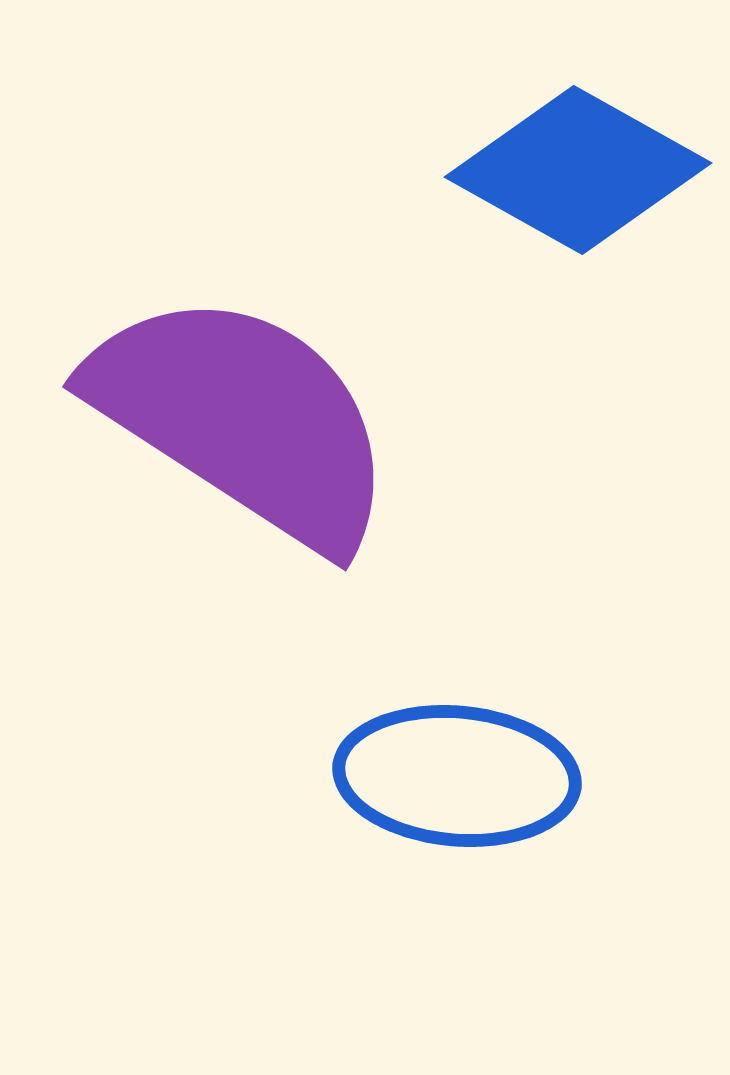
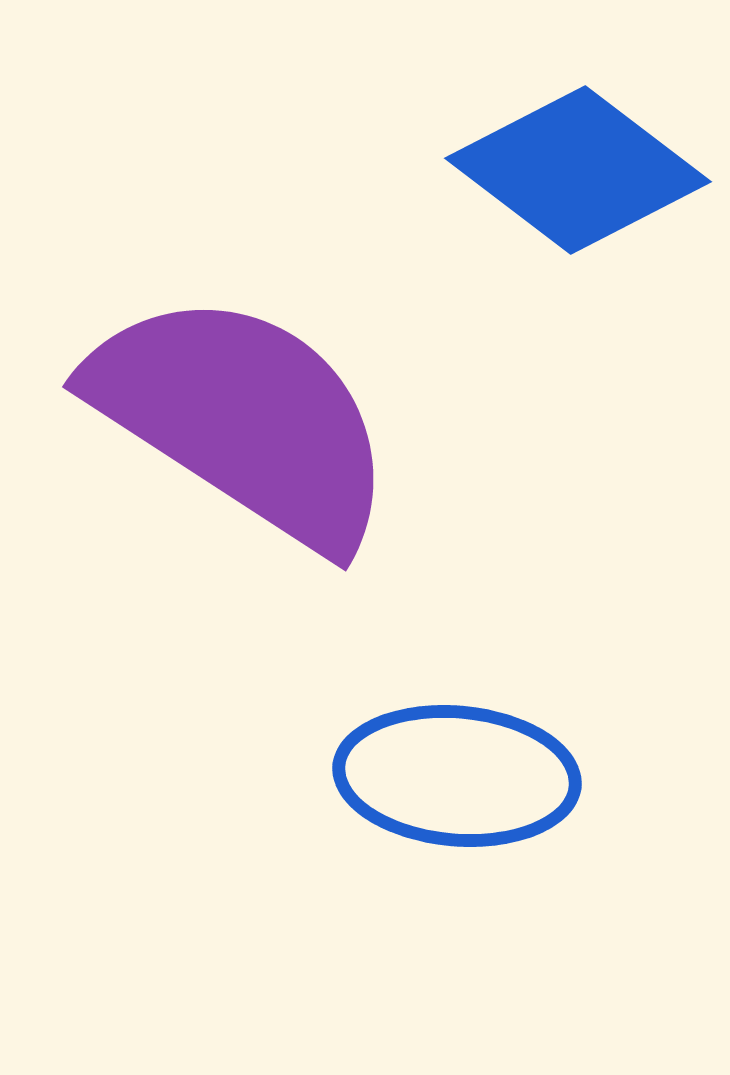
blue diamond: rotated 8 degrees clockwise
